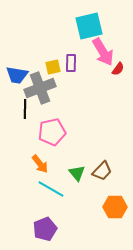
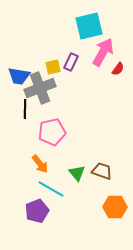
pink arrow: rotated 120 degrees counterclockwise
purple rectangle: moved 1 px up; rotated 24 degrees clockwise
blue trapezoid: moved 2 px right, 1 px down
brown trapezoid: rotated 115 degrees counterclockwise
purple pentagon: moved 8 px left, 18 px up
